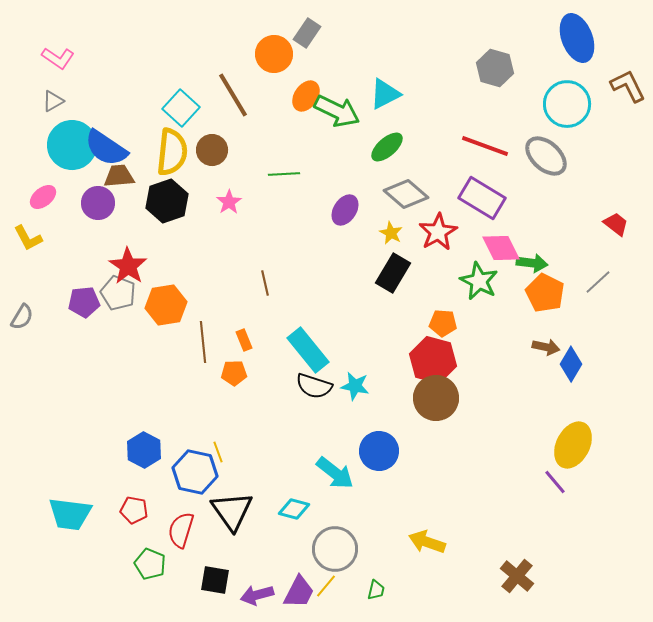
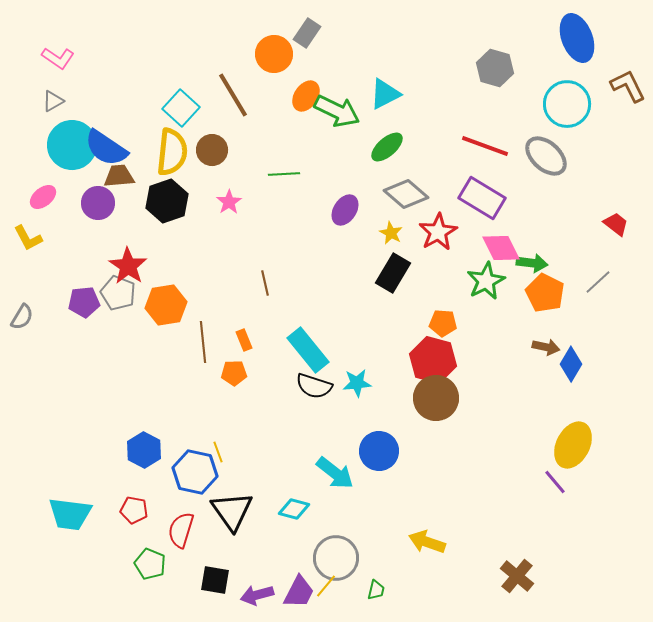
green star at (479, 281): moved 7 px right; rotated 18 degrees clockwise
cyan star at (355, 386): moved 2 px right, 3 px up; rotated 16 degrees counterclockwise
gray circle at (335, 549): moved 1 px right, 9 px down
